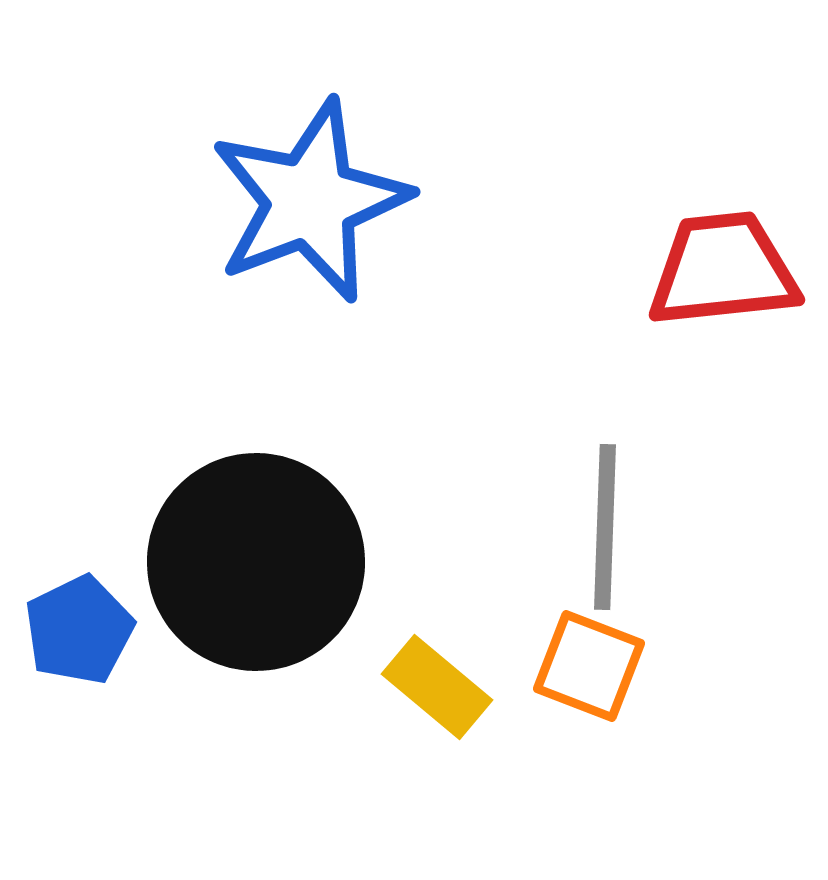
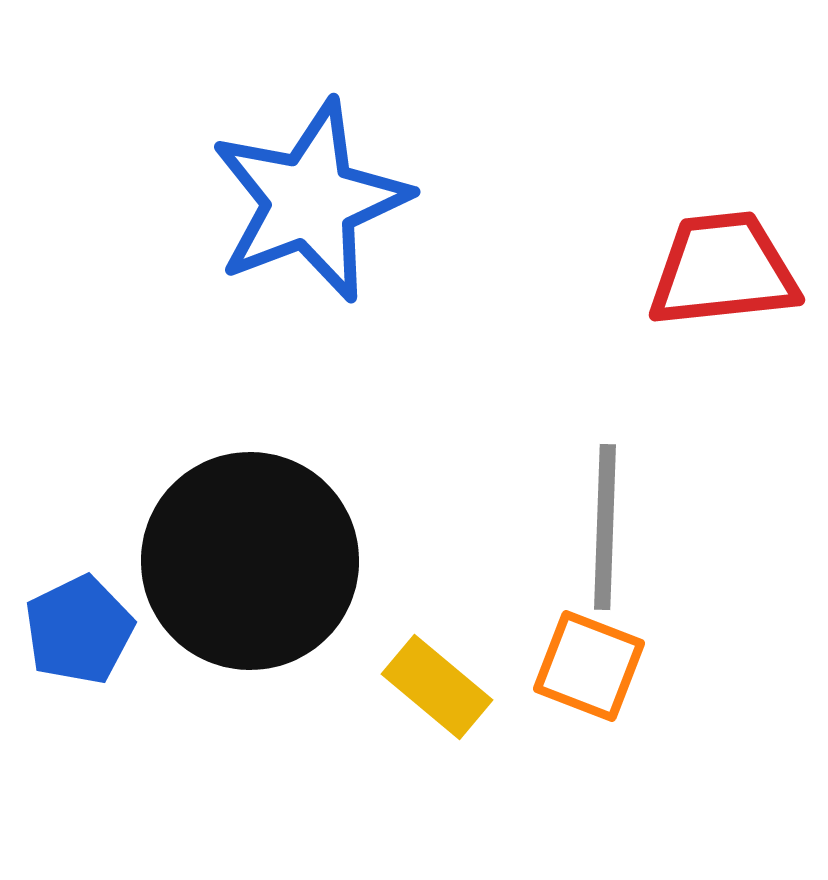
black circle: moved 6 px left, 1 px up
